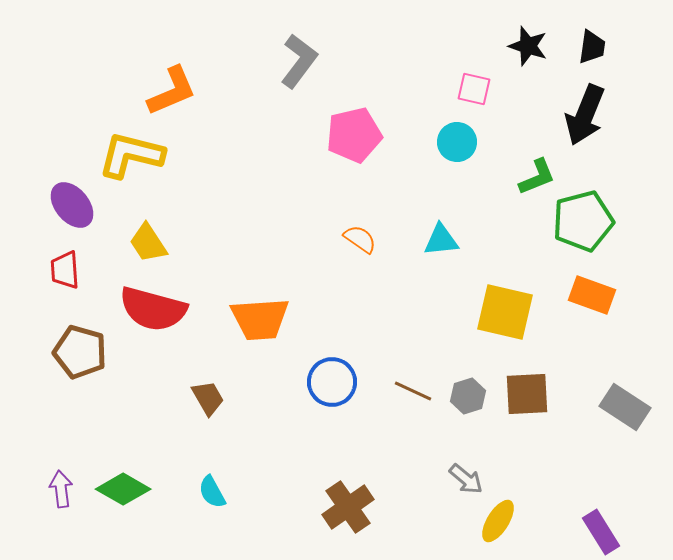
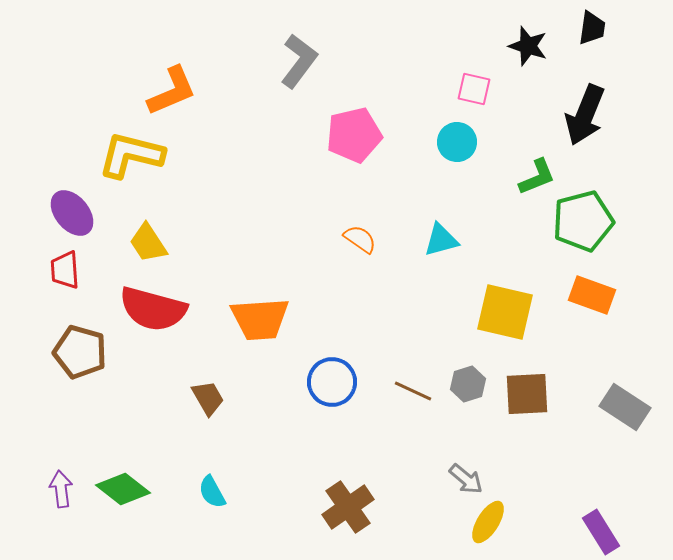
black trapezoid: moved 19 px up
purple ellipse: moved 8 px down
cyan triangle: rotated 9 degrees counterclockwise
gray hexagon: moved 12 px up
green diamond: rotated 8 degrees clockwise
yellow ellipse: moved 10 px left, 1 px down
